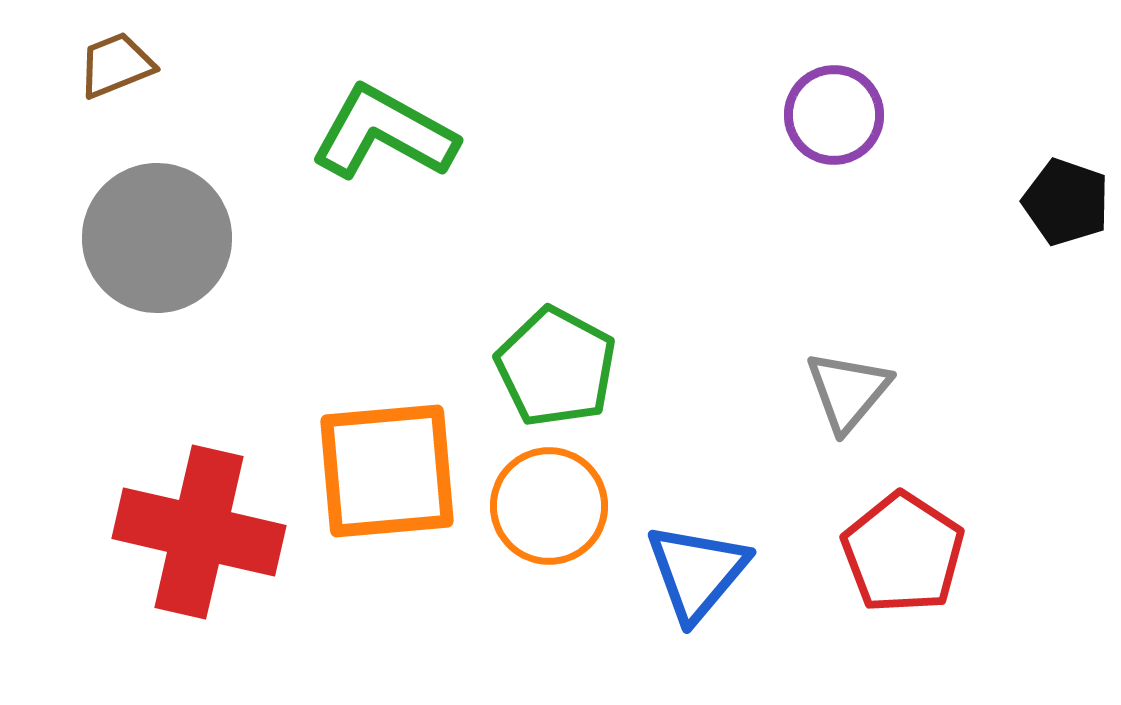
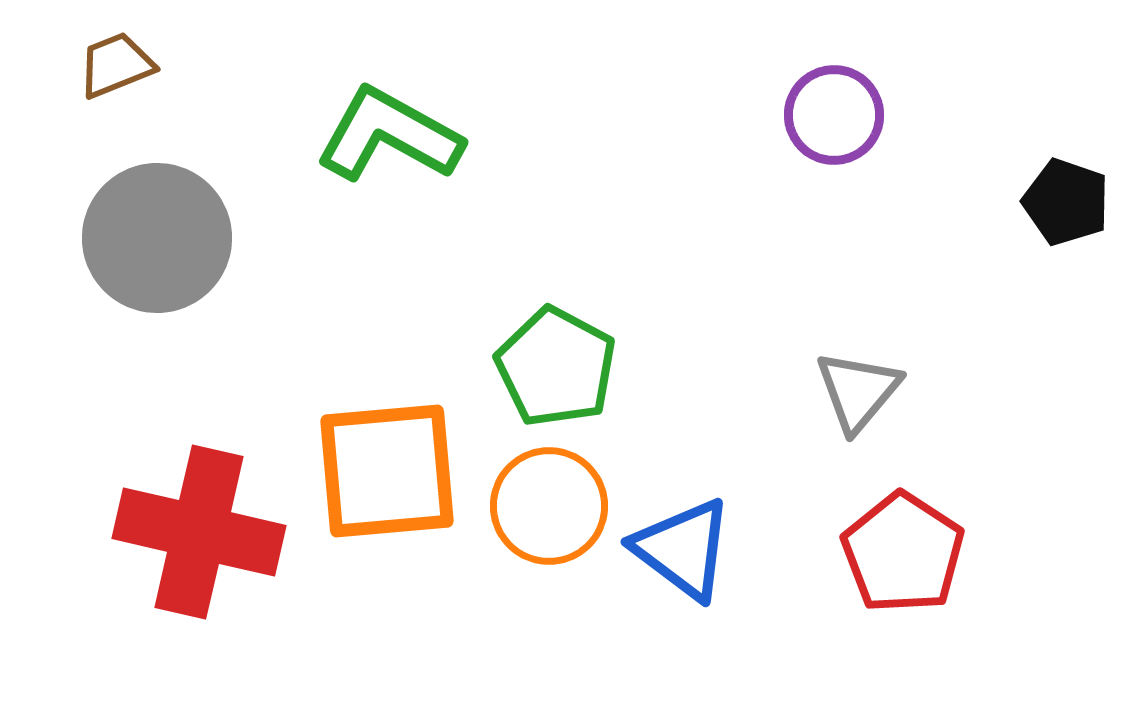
green L-shape: moved 5 px right, 2 px down
gray triangle: moved 10 px right
blue triangle: moved 14 px left, 23 px up; rotated 33 degrees counterclockwise
